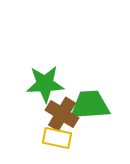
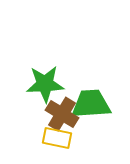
green trapezoid: moved 1 px right, 1 px up
